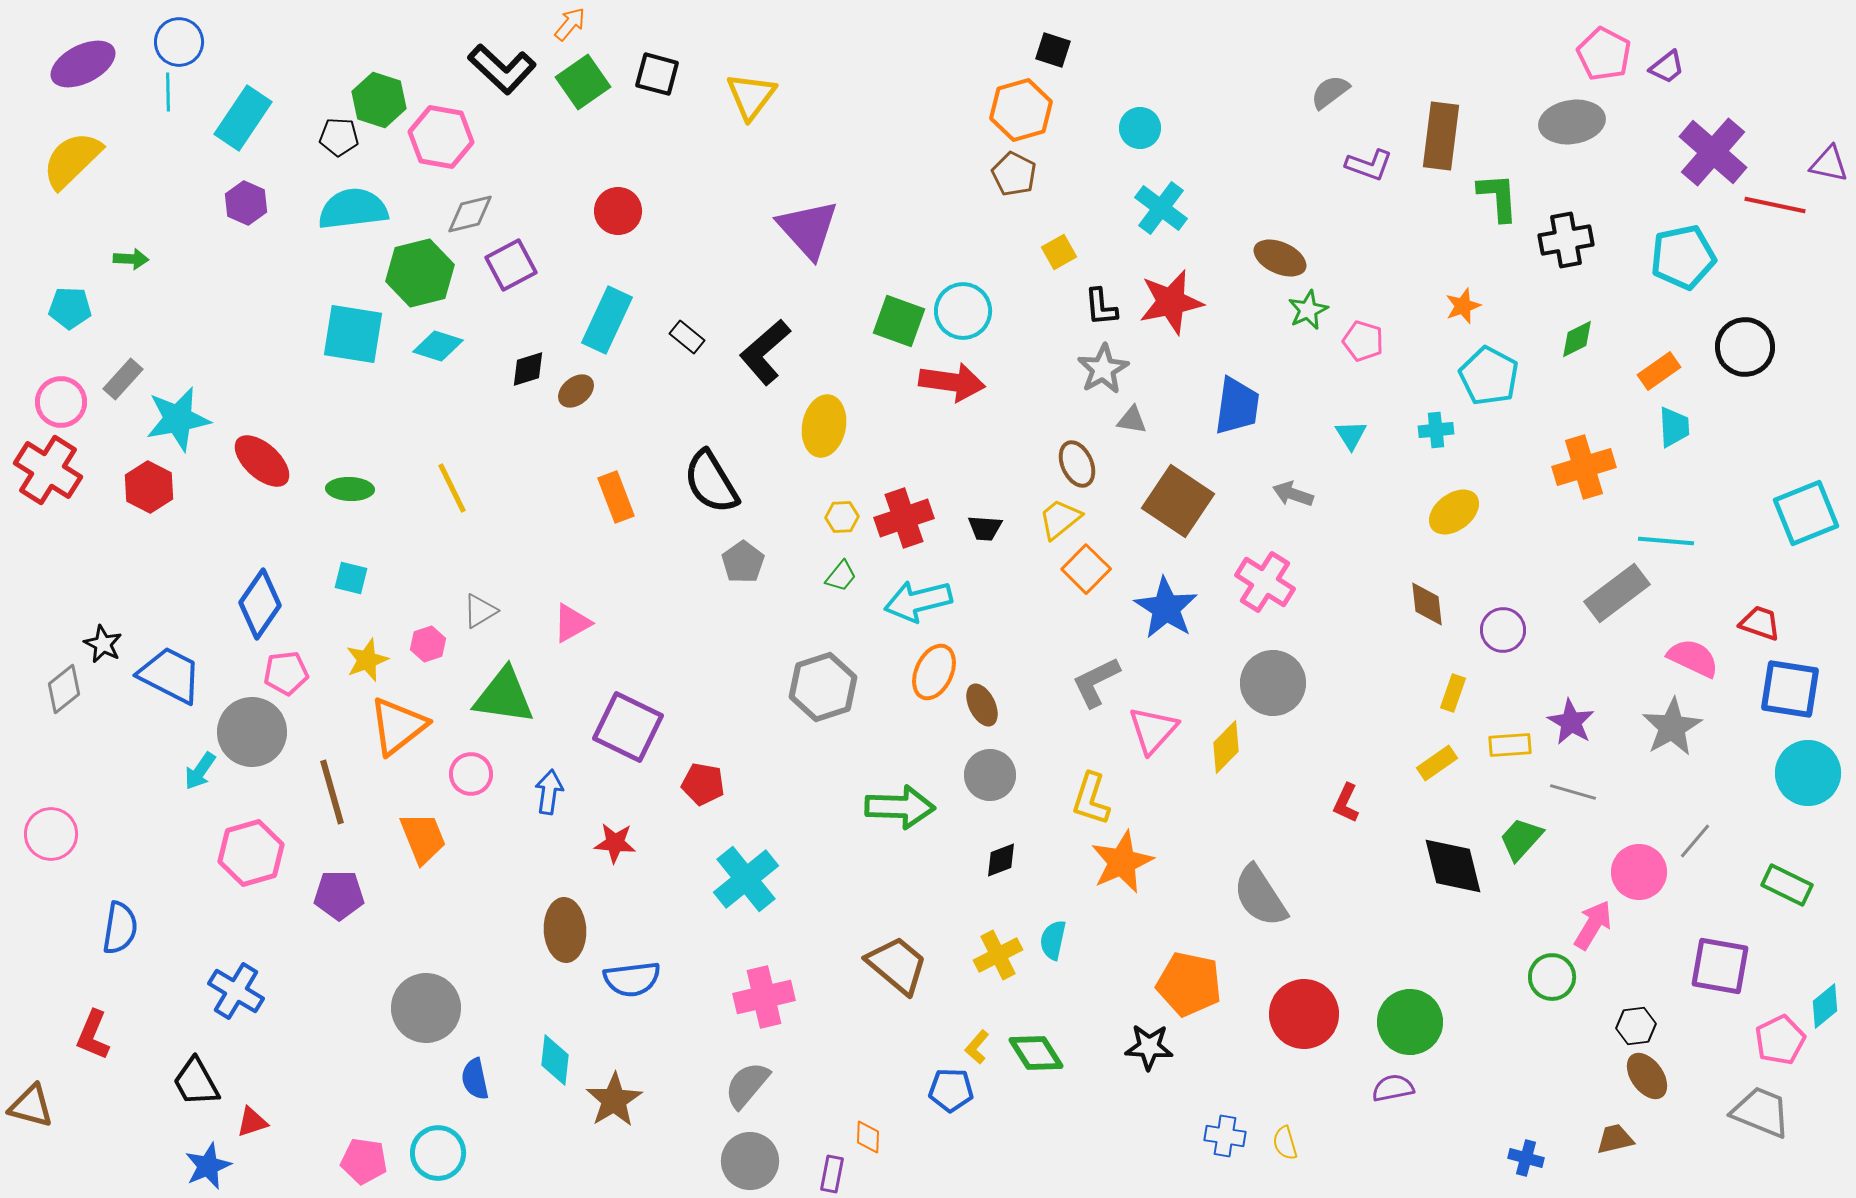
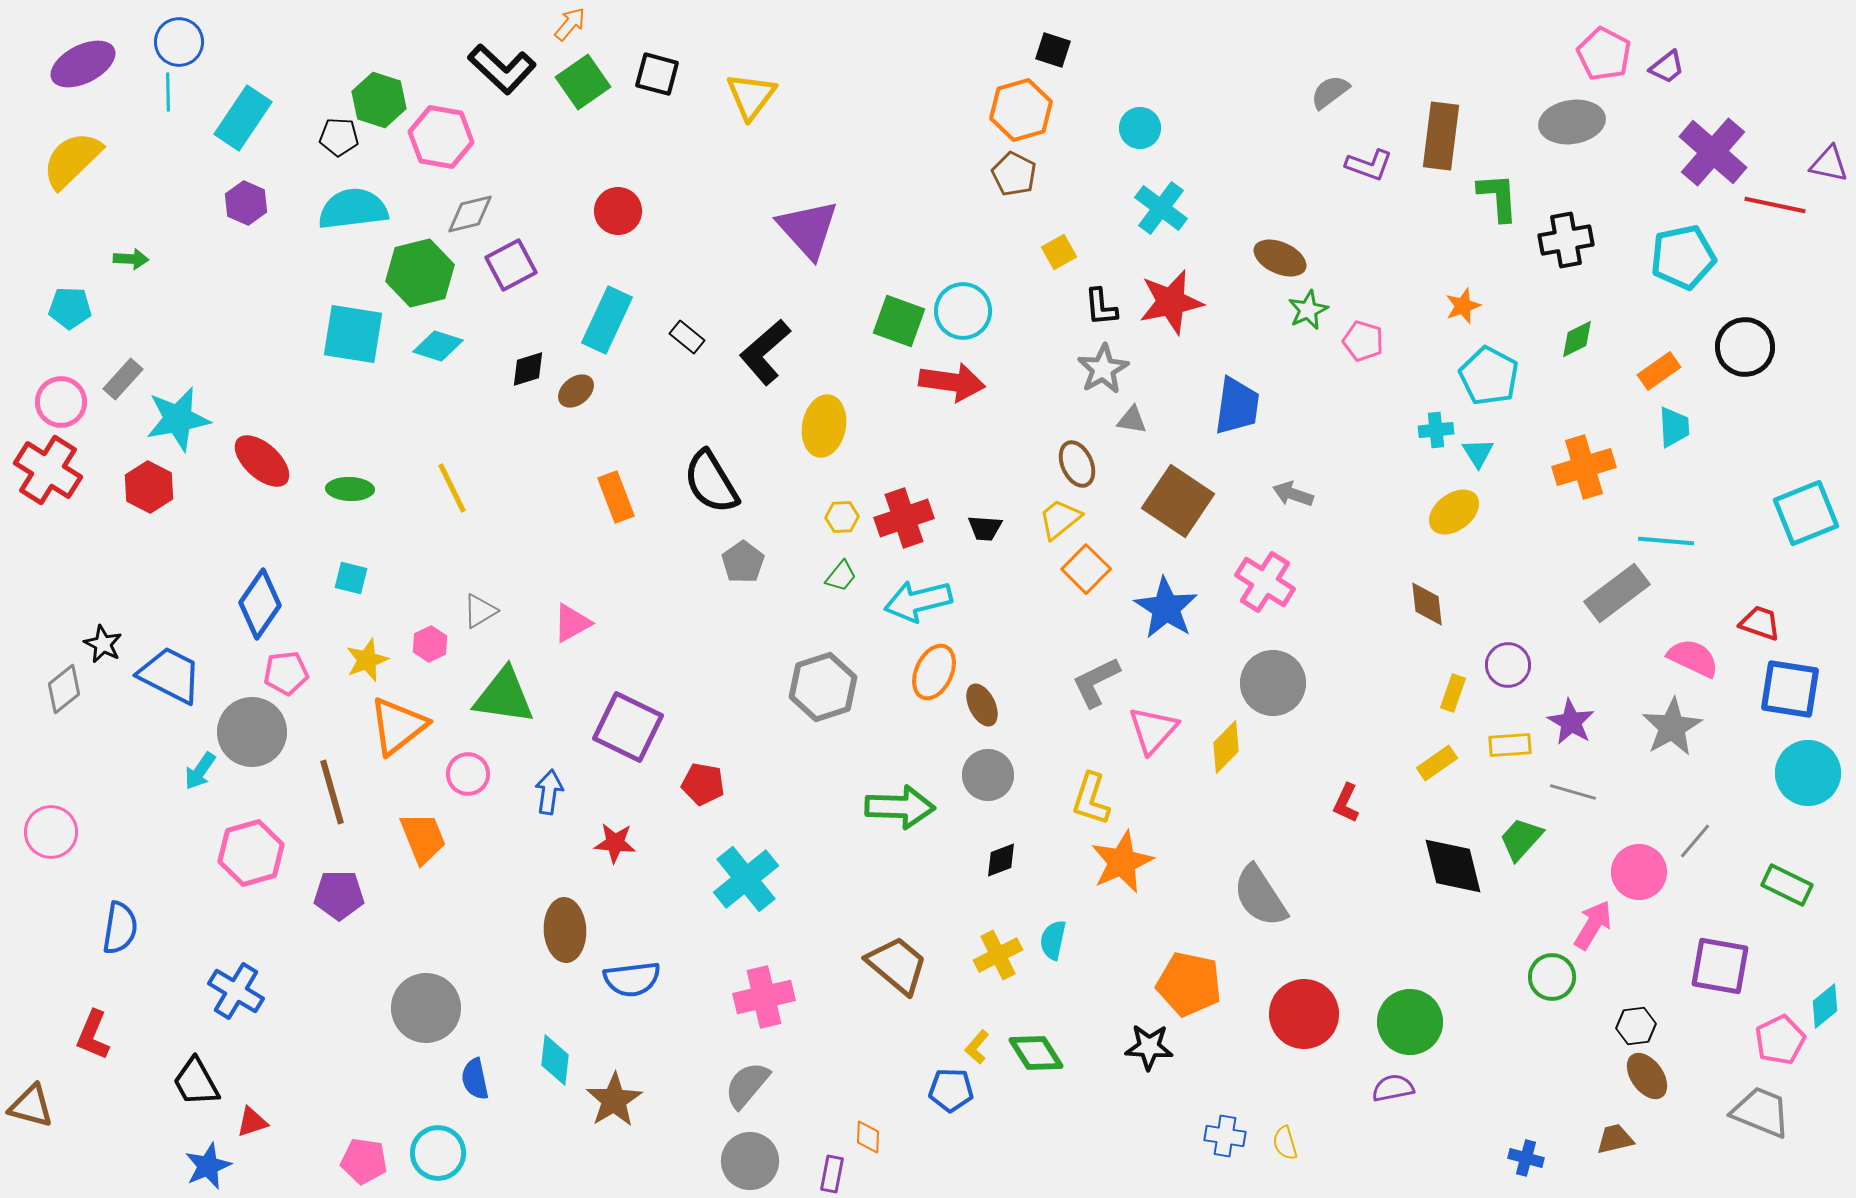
cyan triangle at (1351, 435): moved 127 px right, 18 px down
purple circle at (1503, 630): moved 5 px right, 35 px down
pink hexagon at (428, 644): moved 2 px right; rotated 8 degrees counterclockwise
pink circle at (471, 774): moved 3 px left
gray circle at (990, 775): moved 2 px left
pink circle at (51, 834): moved 2 px up
